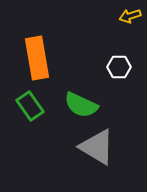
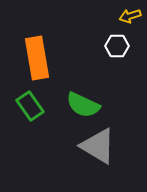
white hexagon: moved 2 px left, 21 px up
green semicircle: moved 2 px right
gray triangle: moved 1 px right, 1 px up
